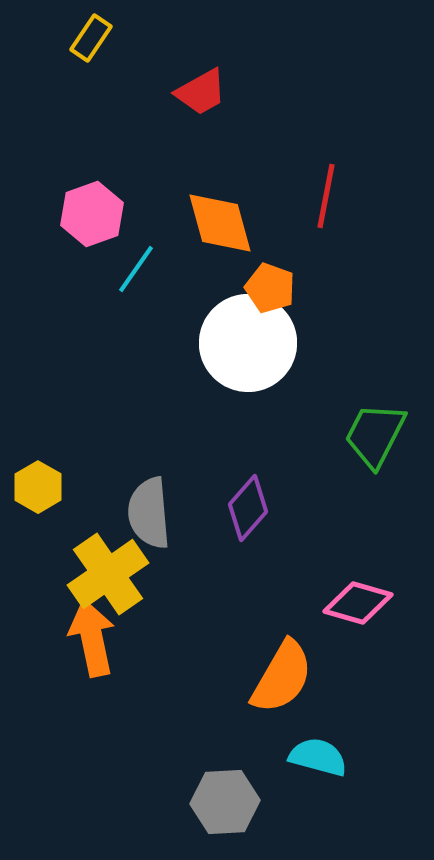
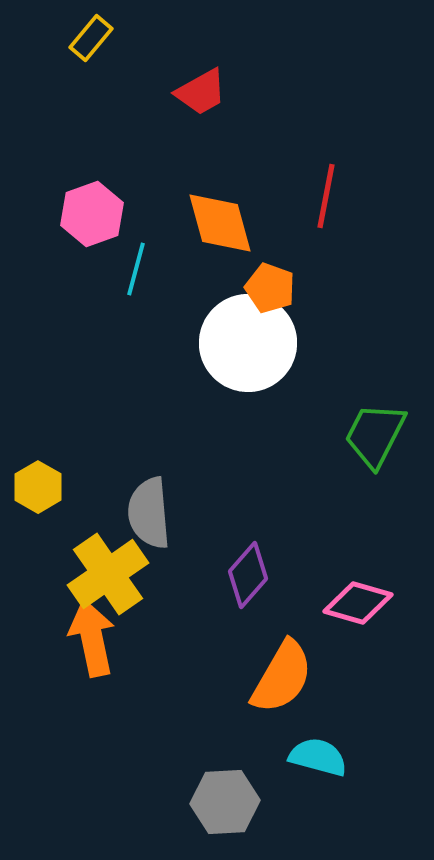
yellow rectangle: rotated 6 degrees clockwise
cyan line: rotated 20 degrees counterclockwise
purple diamond: moved 67 px down
